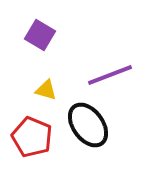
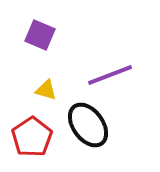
purple square: rotated 8 degrees counterclockwise
red pentagon: rotated 15 degrees clockwise
